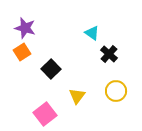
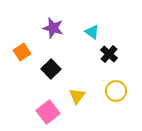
purple star: moved 28 px right
cyan triangle: moved 1 px up
pink square: moved 3 px right, 2 px up
